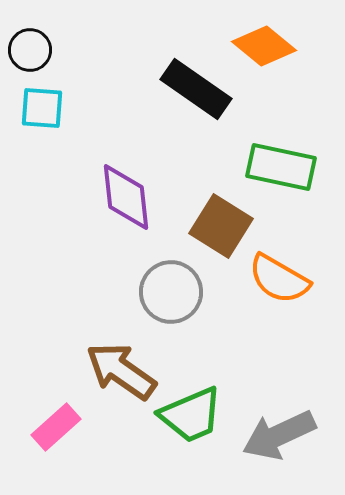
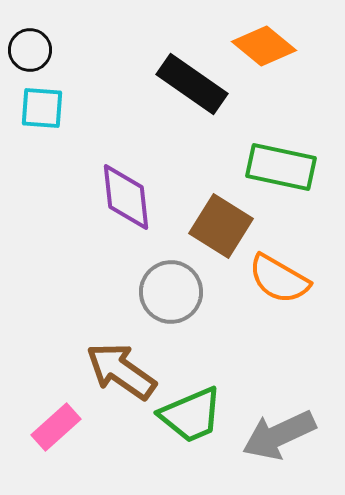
black rectangle: moved 4 px left, 5 px up
